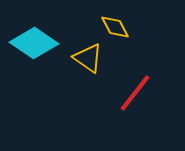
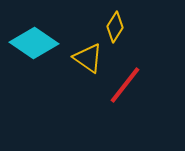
yellow diamond: rotated 60 degrees clockwise
red line: moved 10 px left, 8 px up
